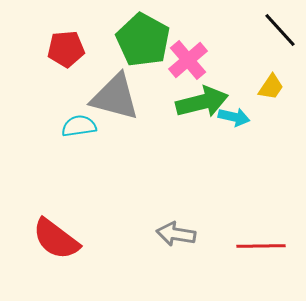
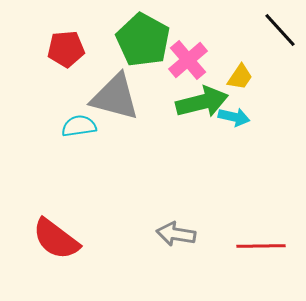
yellow trapezoid: moved 31 px left, 10 px up
